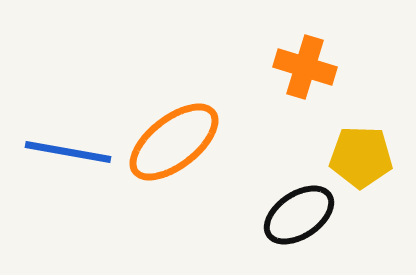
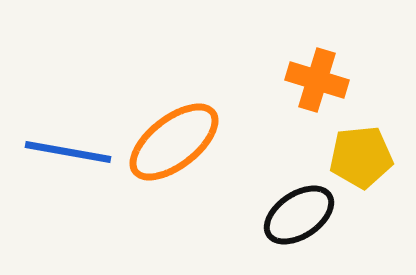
orange cross: moved 12 px right, 13 px down
yellow pentagon: rotated 8 degrees counterclockwise
